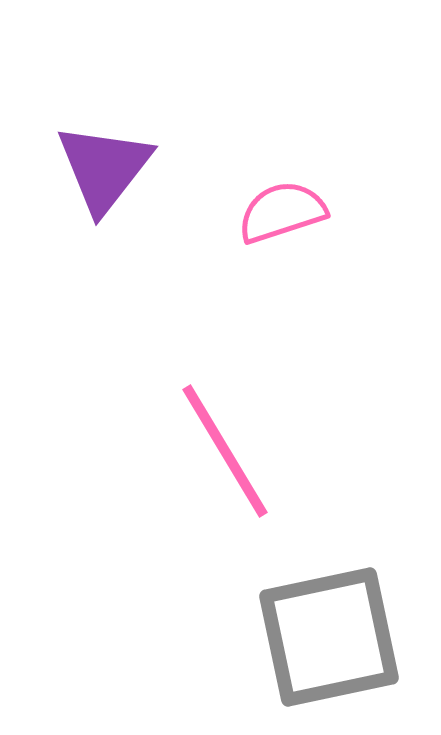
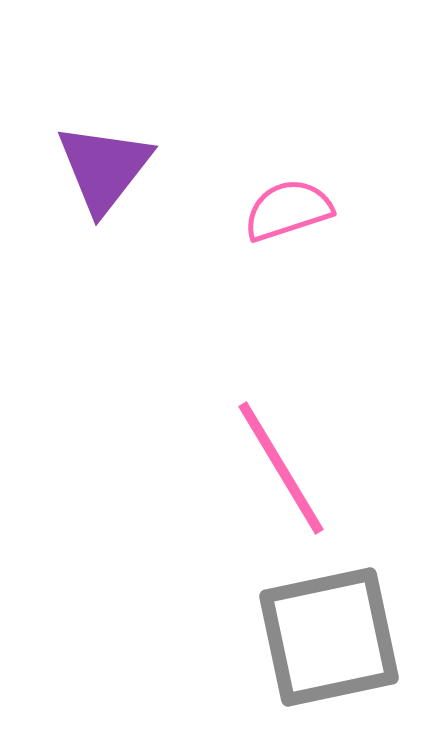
pink semicircle: moved 6 px right, 2 px up
pink line: moved 56 px right, 17 px down
